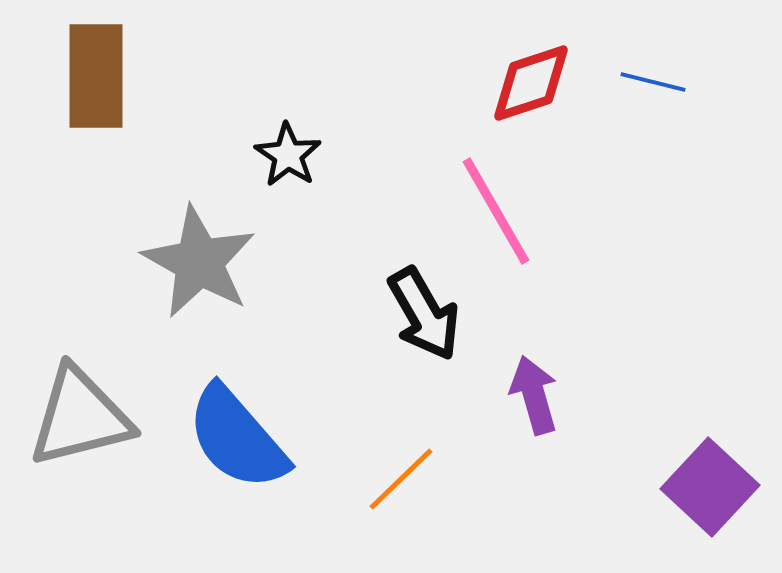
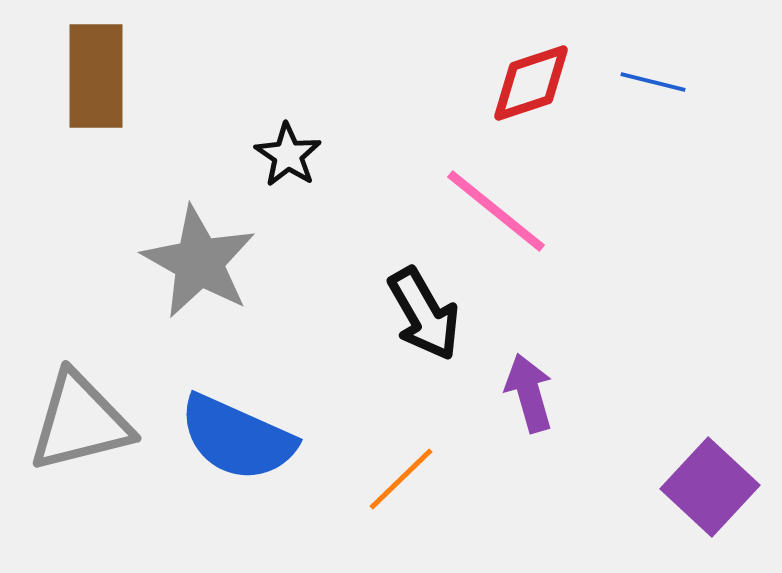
pink line: rotated 21 degrees counterclockwise
purple arrow: moved 5 px left, 2 px up
gray triangle: moved 5 px down
blue semicircle: rotated 25 degrees counterclockwise
